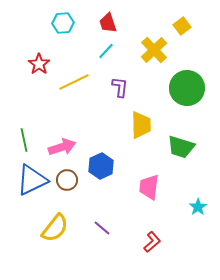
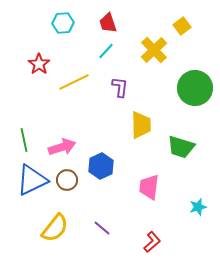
green circle: moved 8 px right
cyan star: rotated 18 degrees clockwise
